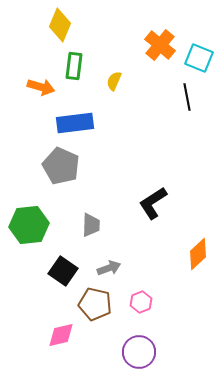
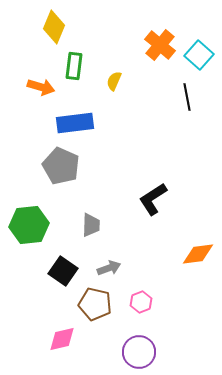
yellow diamond: moved 6 px left, 2 px down
cyan square: moved 3 px up; rotated 20 degrees clockwise
black L-shape: moved 4 px up
orange diamond: rotated 36 degrees clockwise
pink diamond: moved 1 px right, 4 px down
